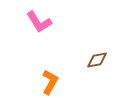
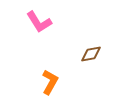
brown diamond: moved 6 px left, 6 px up
